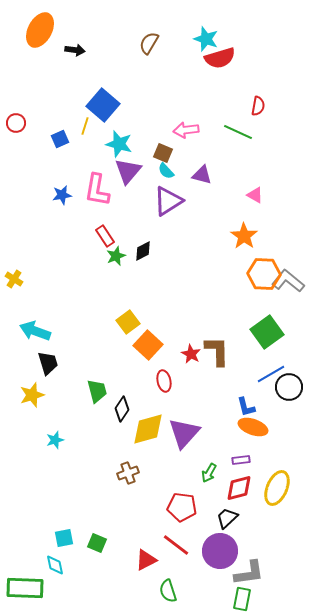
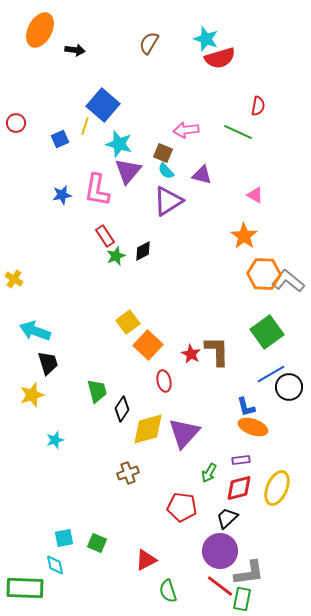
red line at (176, 545): moved 44 px right, 41 px down
